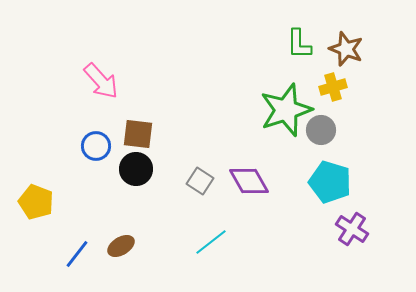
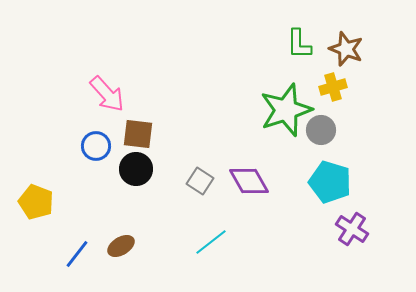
pink arrow: moved 6 px right, 13 px down
